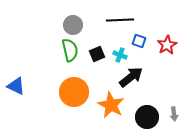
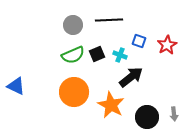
black line: moved 11 px left
green semicircle: moved 3 px right, 5 px down; rotated 80 degrees clockwise
